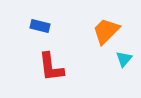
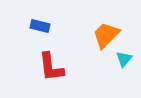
orange trapezoid: moved 4 px down
